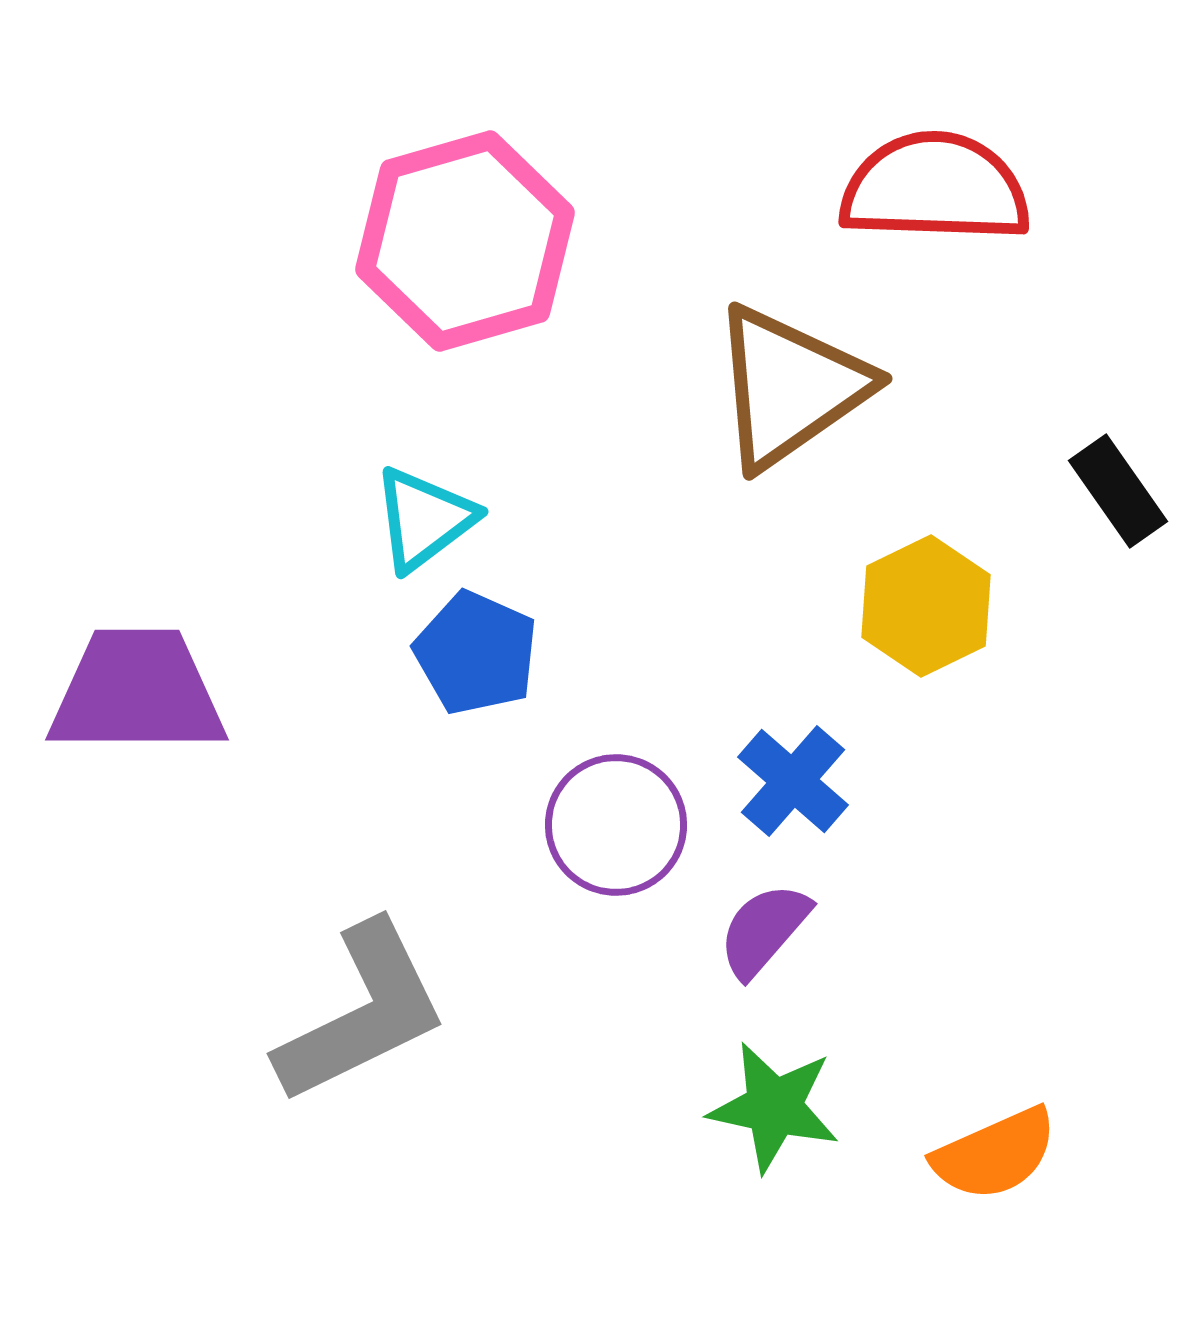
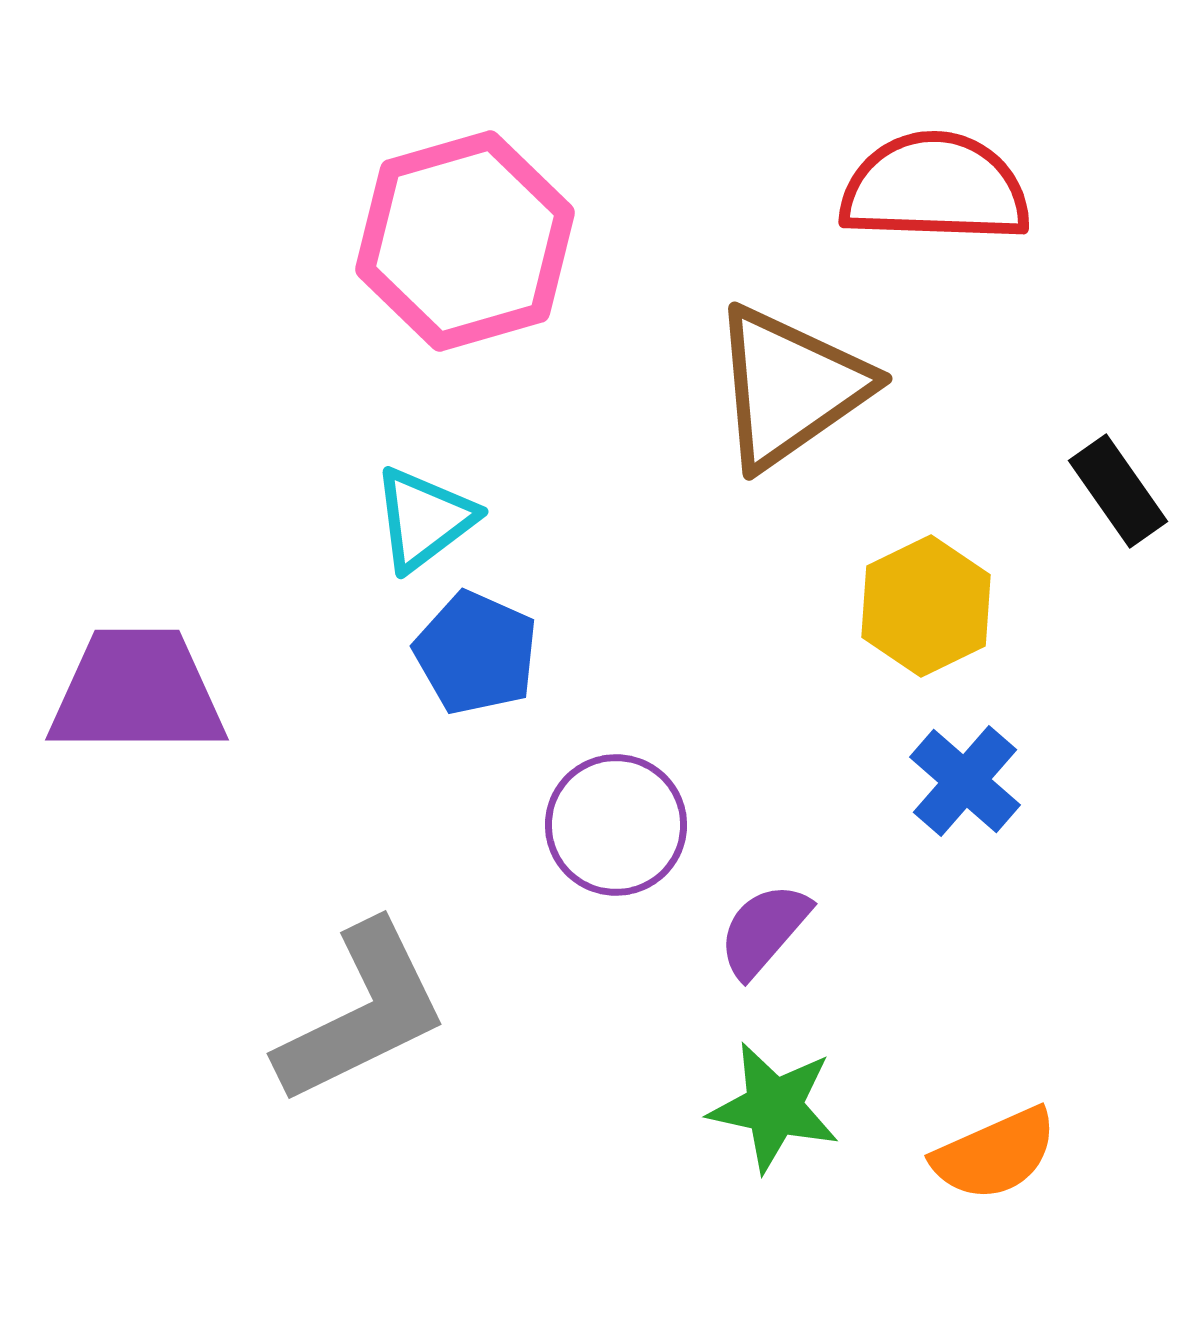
blue cross: moved 172 px right
